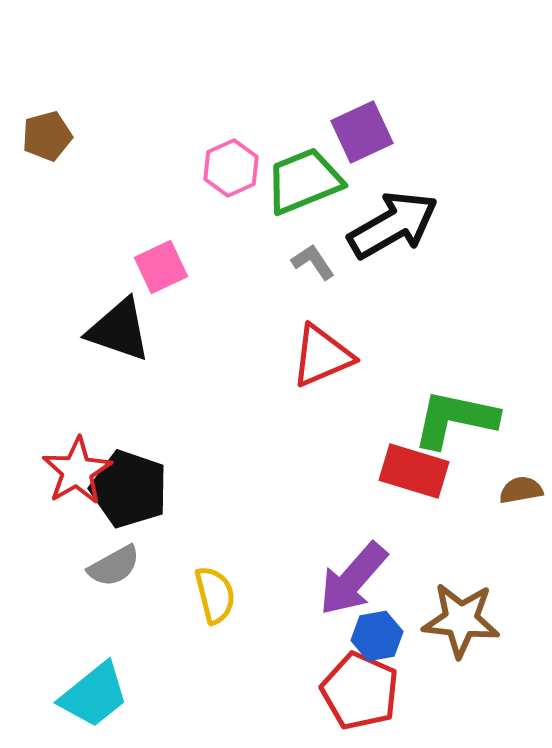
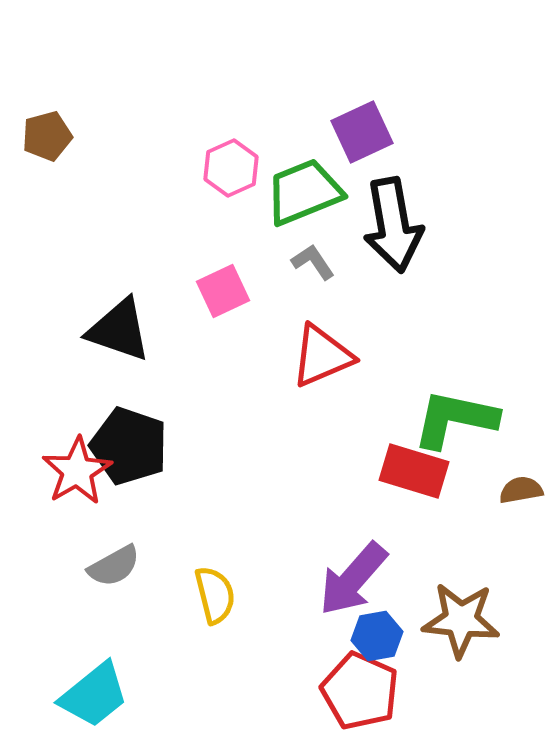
green trapezoid: moved 11 px down
black arrow: rotated 110 degrees clockwise
pink square: moved 62 px right, 24 px down
black pentagon: moved 43 px up
